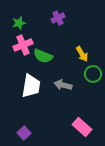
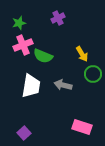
pink rectangle: rotated 24 degrees counterclockwise
